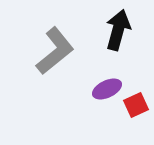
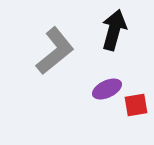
black arrow: moved 4 px left
red square: rotated 15 degrees clockwise
